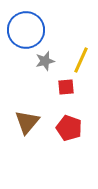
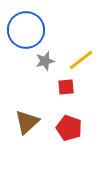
yellow line: rotated 28 degrees clockwise
brown triangle: rotated 8 degrees clockwise
